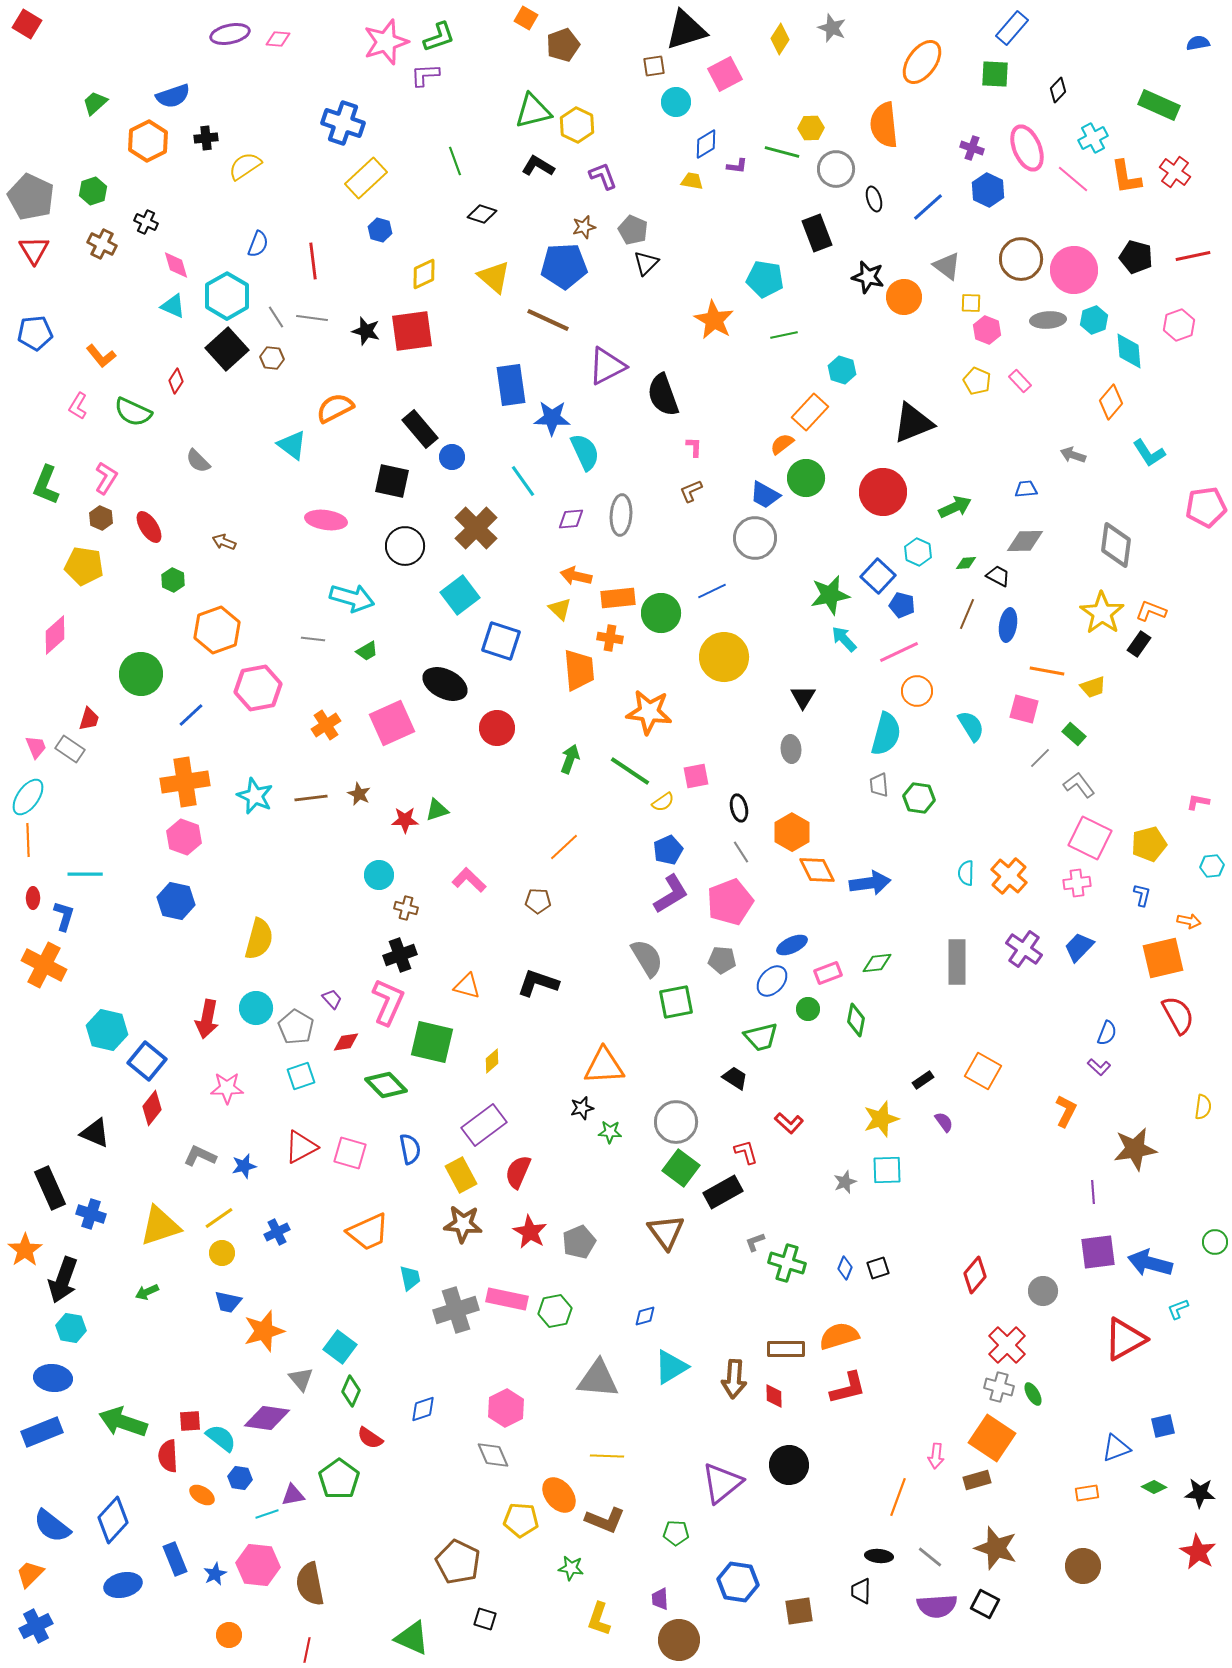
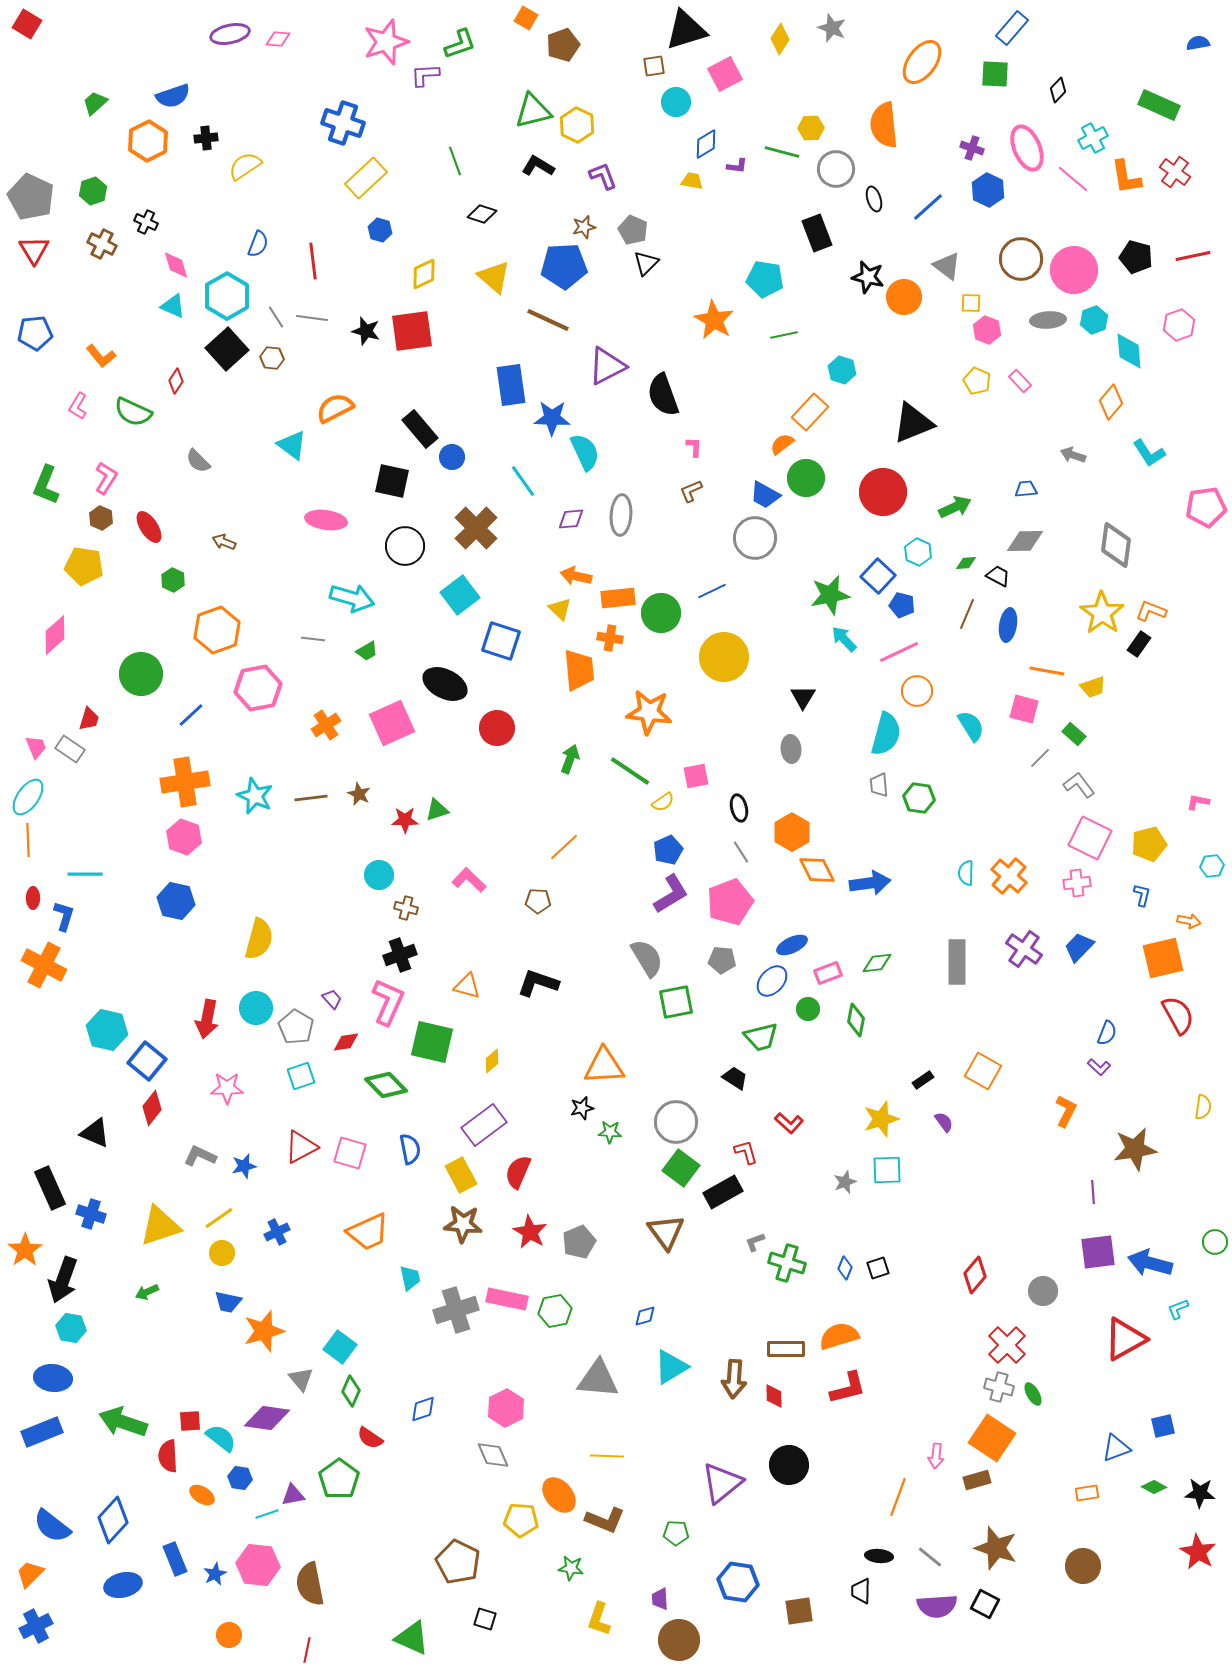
green L-shape at (439, 37): moved 21 px right, 7 px down
